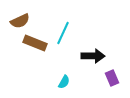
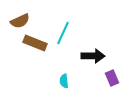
cyan semicircle: moved 1 px up; rotated 144 degrees clockwise
